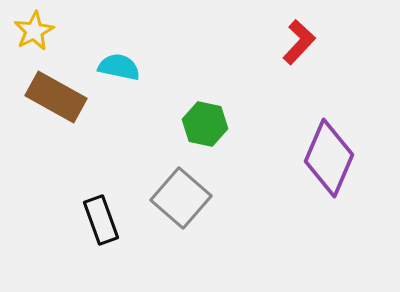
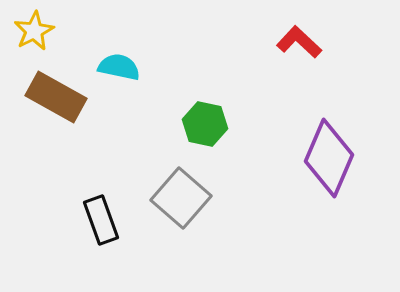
red L-shape: rotated 90 degrees counterclockwise
